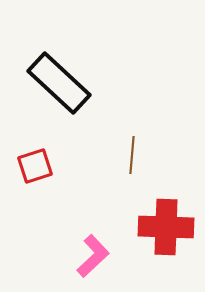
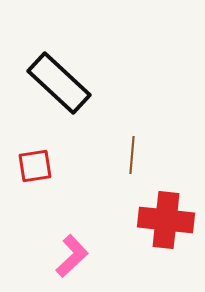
red square: rotated 9 degrees clockwise
red cross: moved 7 px up; rotated 4 degrees clockwise
pink L-shape: moved 21 px left
